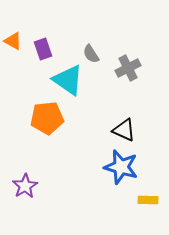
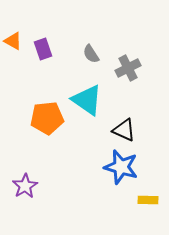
cyan triangle: moved 19 px right, 20 px down
